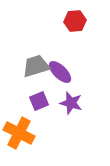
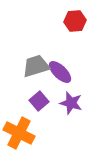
purple square: rotated 18 degrees counterclockwise
